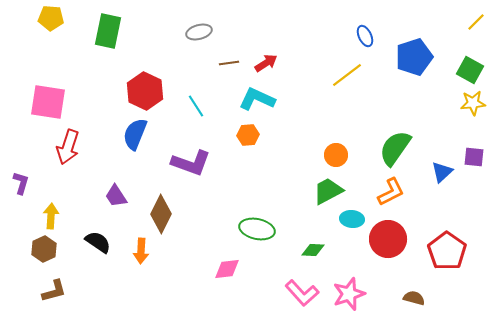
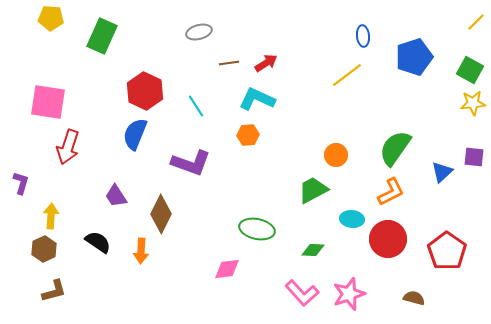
green rectangle at (108, 31): moved 6 px left, 5 px down; rotated 12 degrees clockwise
blue ellipse at (365, 36): moved 2 px left; rotated 20 degrees clockwise
green trapezoid at (328, 191): moved 15 px left, 1 px up
